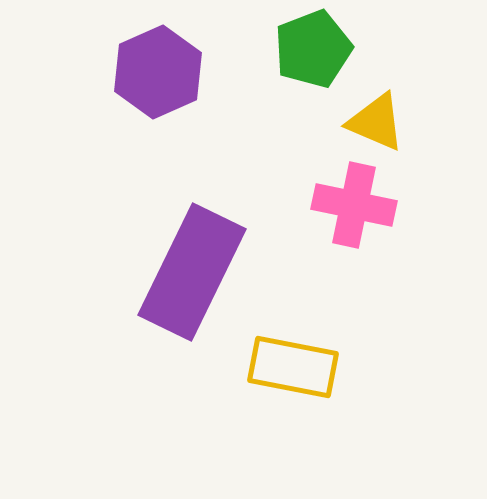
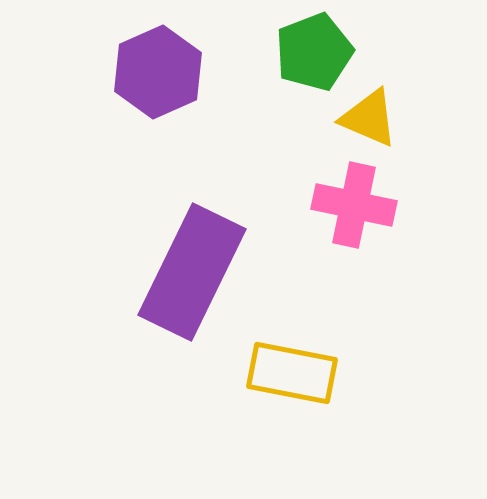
green pentagon: moved 1 px right, 3 px down
yellow triangle: moved 7 px left, 4 px up
yellow rectangle: moved 1 px left, 6 px down
